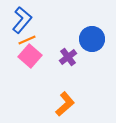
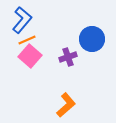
purple cross: rotated 18 degrees clockwise
orange L-shape: moved 1 px right, 1 px down
